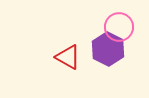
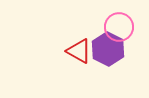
red triangle: moved 11 px right, 6 px up
